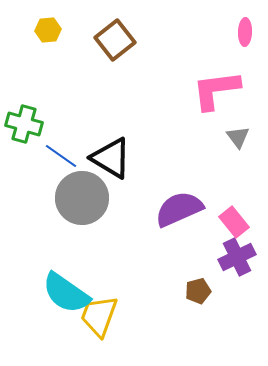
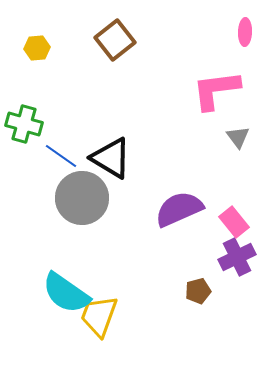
yellow hexagon: moved 11 px left, 18 px down
